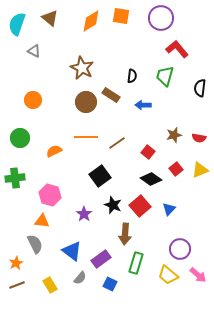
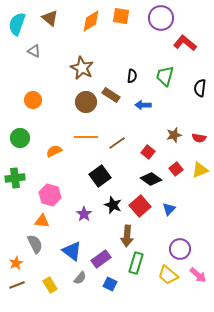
red L-shape at (177, 49): moved 8 px right, 6 px up; rotated 10 degrees counterclockwise
brown arrow at (125, 234): moved 2 px right, 2 px down
